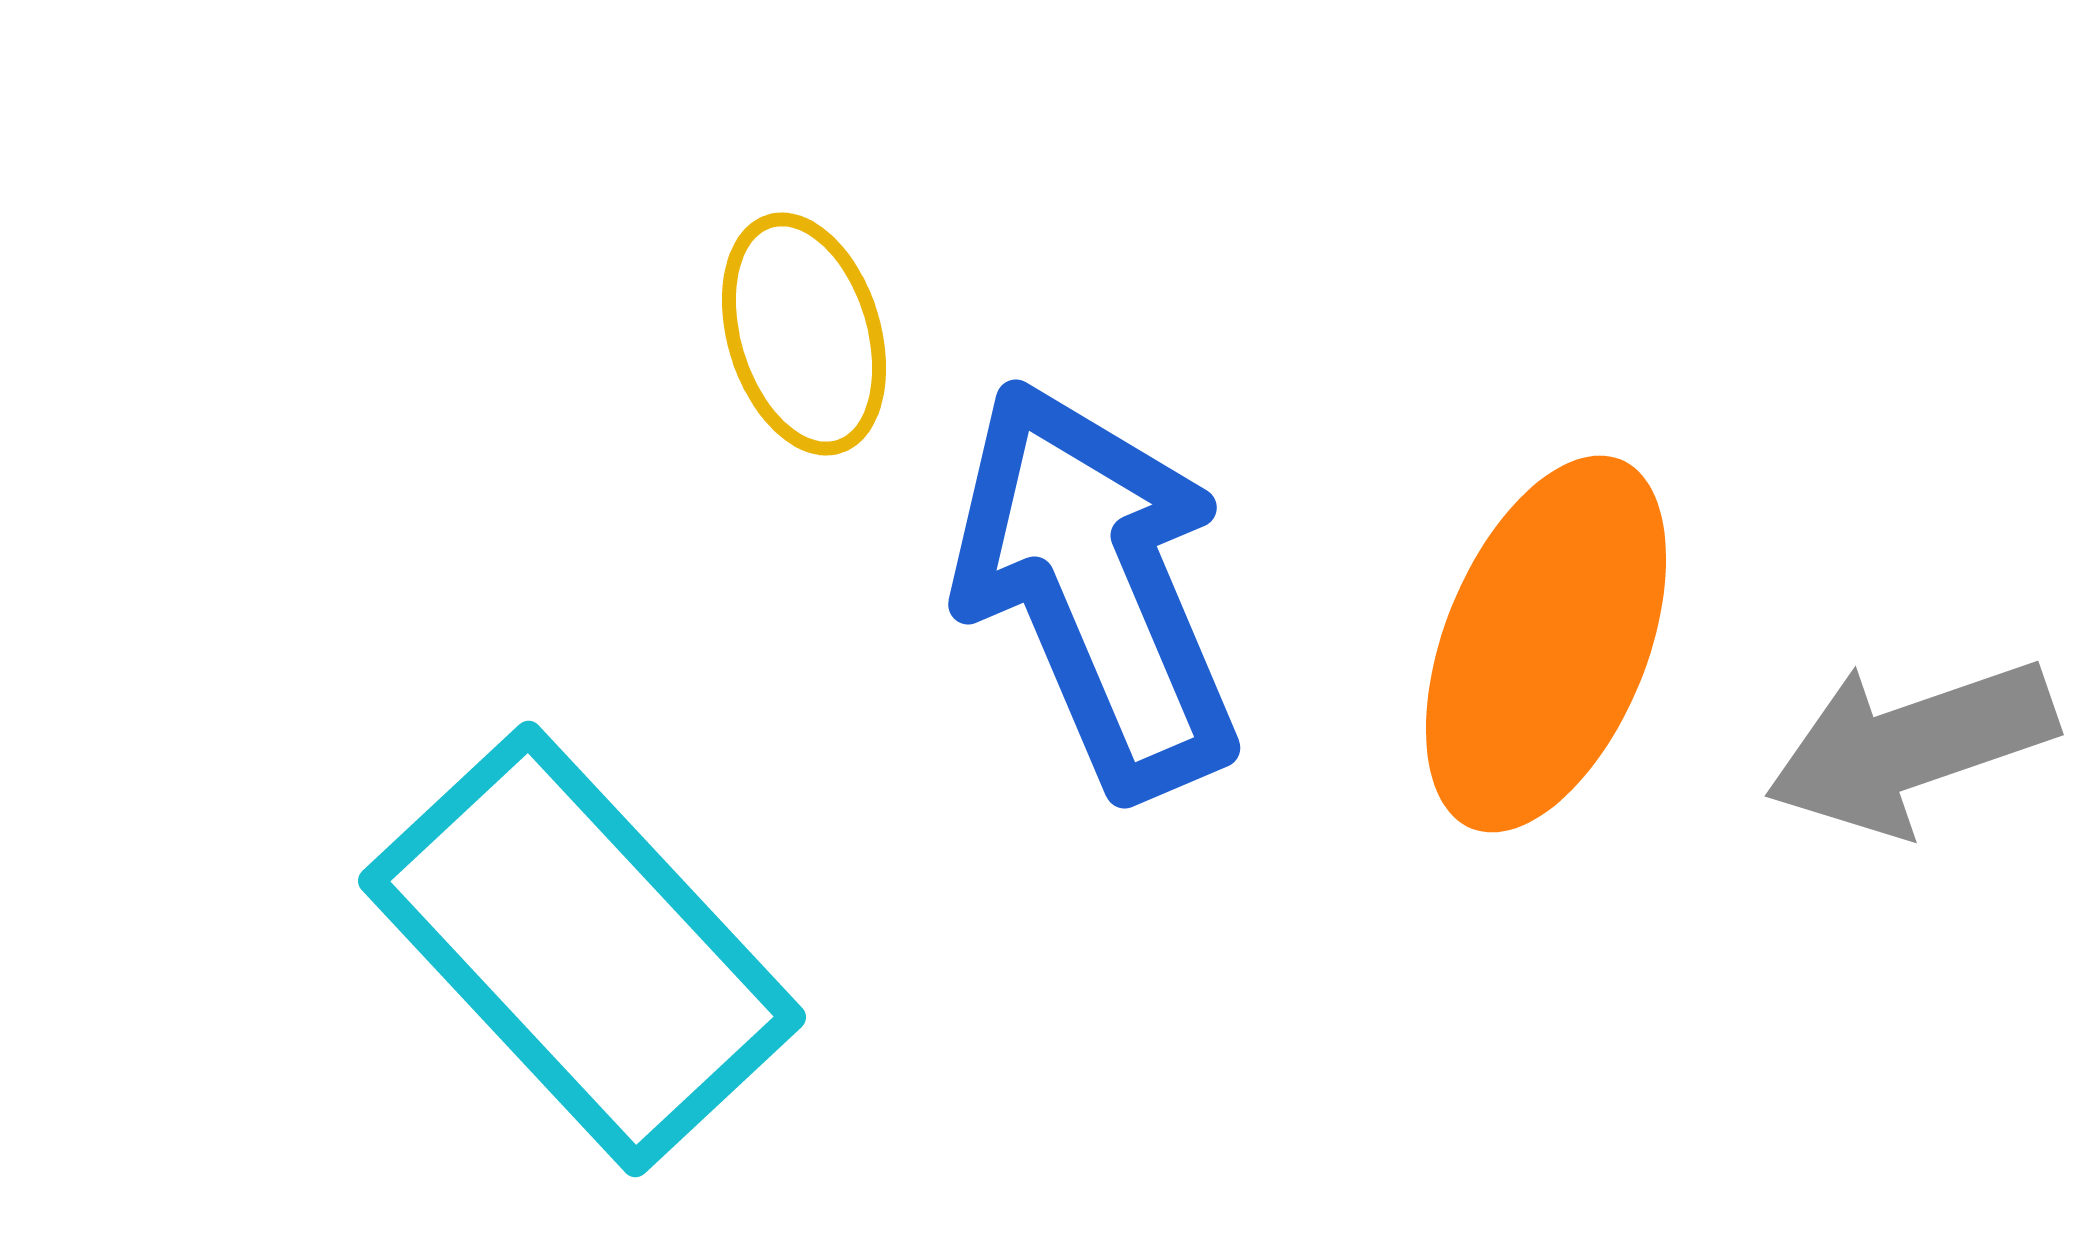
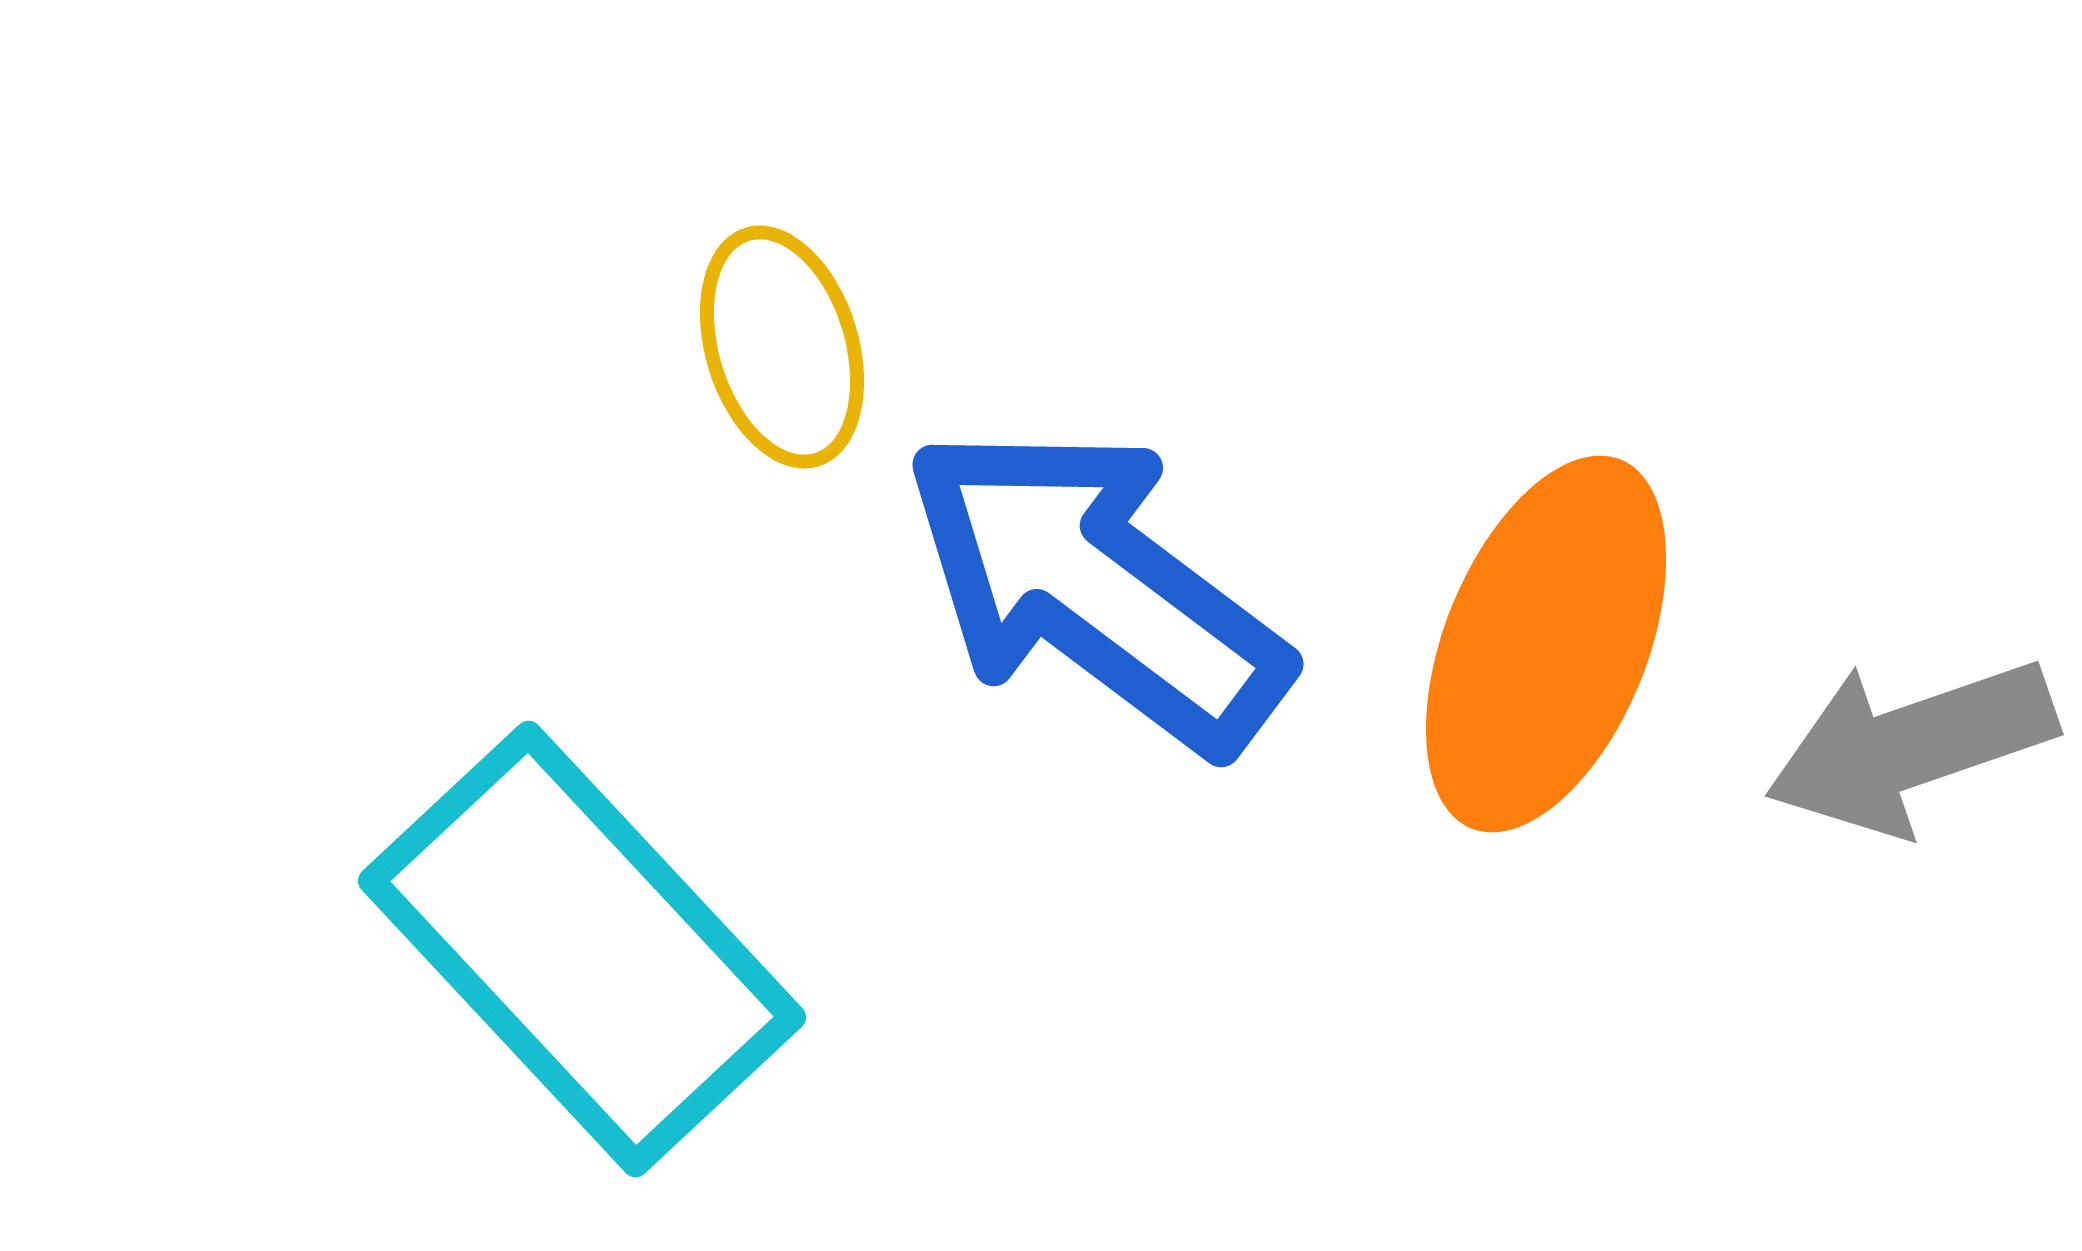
yellow ellipse: moved 22 px left, 13 px down
blue arrow: rotated 30 degrees counterclockwise
